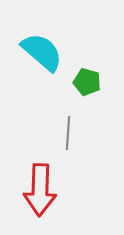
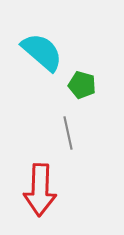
green pentagon: moved 5 px left, 3 px down
gray line: rotated 16 degrees counterclockwise
